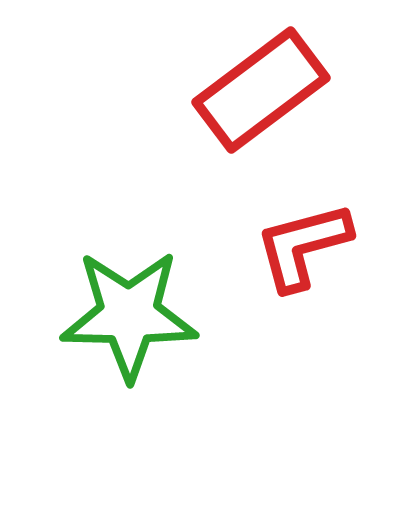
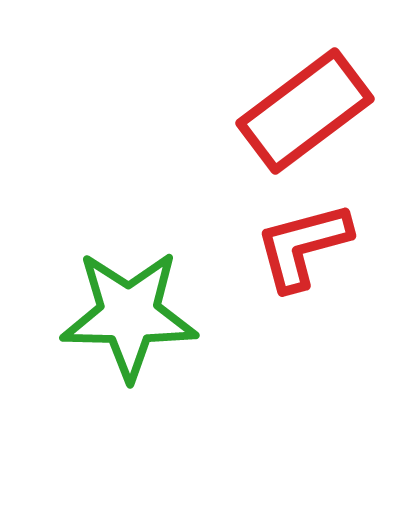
red rectangle: moved 44 px right, 21 px down
